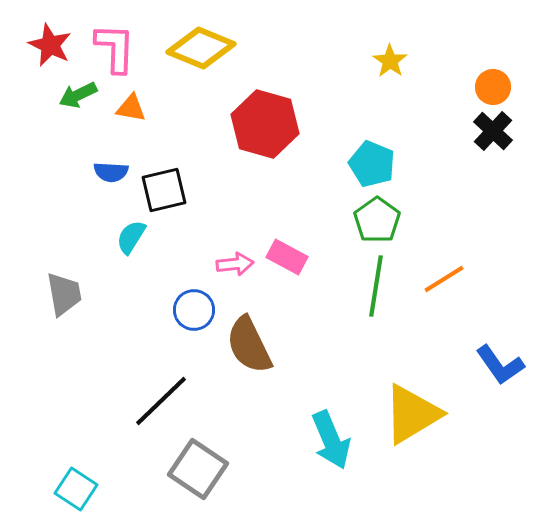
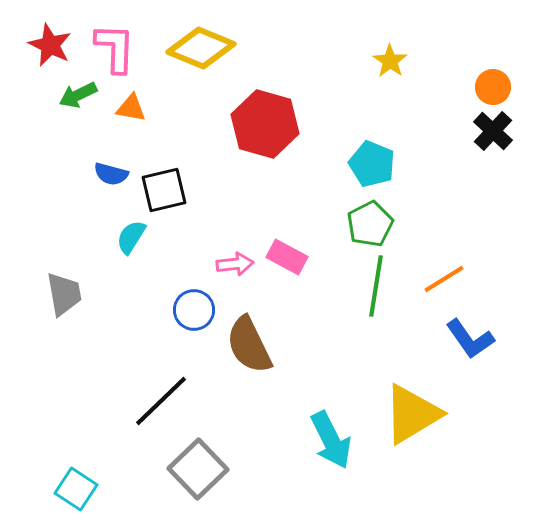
blue semicircle: moved 2 px down; rotated 12 degrees clockwise
green pentagon: moved 7 px left, 4 px down; rotated 9 degrees clockwise
blue L-shape: moved 30 px left, 26 px up
cyan arrow: rotated 4 degrees counterclockwise
gray square: rotated 12 degrees clockwise
